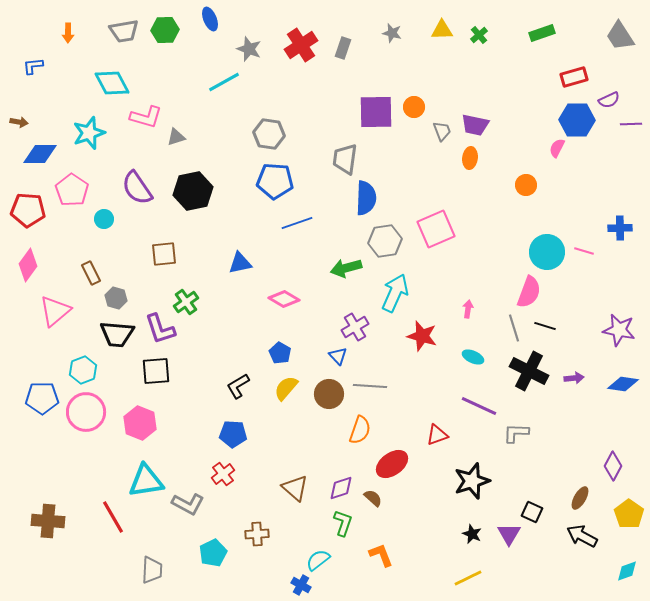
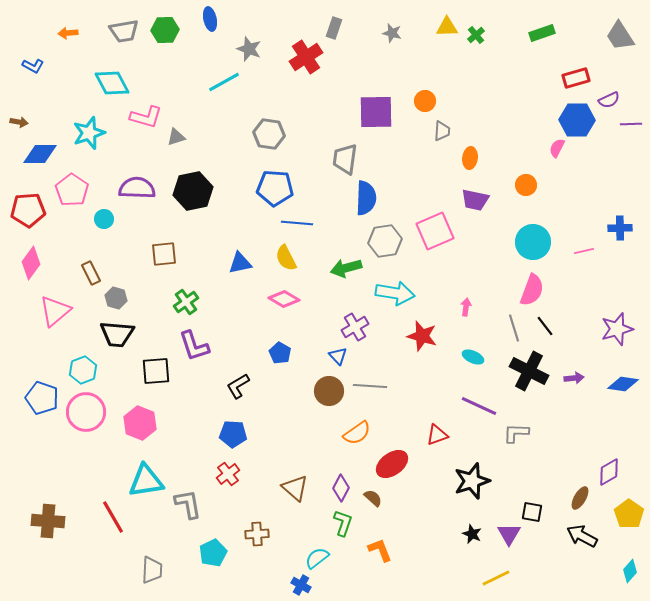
blue ellipse at (210, 19): rotated 10 degrees clockwise
yellow triangle at (442, 30): moved 5 px right, 3 px up
orange arrow at (68, 33): rotated 84 degrees clockwise
green cross at (479, 35): moved 3 px left
red cross at (301, 45): moved 5 px right, 12 px down
gray rectangle at (343, 48): moved 9 px left, 20 px up
blue L-shape at (33, 66): rotated 145 degrees counterclockwise
red rectangle at (574, 77): moved 2 px right, 1 px down
orange circle at (414, 107): moved 11 px right, 6 px up
purple trapezoid at (475, 125): moved 75 px down
gray trapezoid at (442, 131): rotated 25 degrees clockwise
blue pentagon at (275, 181): moved 7 px down
purple semicircle at (137, 188): rotated 126 degrees clockwise
red pentagon at (28, 210): rotated 8 degrees counterclockwise
blue line at (297, 223): rotated 24 degrees clockwise
pink square at (436, 229): moved 1 px left, 2 px down
pink line at (584, 251): rotated 30 degrees counterclockwise
cyan circle at (547, 252): moved 14 px left, 10 px up
pink diamond at (28, 265): moved 3 px right, 2 px up
pink semicircle at (529, 292): moved 3 px right, 2 px up
cyan arrow at (395, 293): rotated 75 degrees clockwise
pink arrow at (468, 309): moved 2 px left, 2 px up
black line at (545, 326): rotated 35 degrees clockwise
purple L-shape at (160, 329): moved 34 px right, 17 px down
purple star at (619, 330): moved 2 px left, 1 px up; rotated 28 degrees counterclockwise
yellow semicircle at (286, 388): moved 130 px up; rotated 68 degrees counterclockwise
brown circle at (329, 394): moved 3 px up
blue pentagon at (42, 398): rotated 20 degrees clockwise
orange semicircle at (360, 430): moved 3 px left, 3 px down; rotated 36 degrees clockwise
purple diamond at (613, 466): moved 4 px left, 6 px down; rotated 32 degrees clockwise
red cross at (223, 474): moved 5 px right
purple diamond at (341, 488): rotated 44 degrees counterclockwise
gray L-shape at (188, 504): rotated 128 degrees counterclockwise
black square at (532, 512): rotated 15 degrees counterclockwise
orange L-shape at (381, 555): moved 1 px left, 5 px up
cyan semicircle at (318, 560): moved 1 px left, 2 px up
cyan diamond at (627, 571): moved 3 px right; rotated 30 degrees counterclockwise
yellow line at (468, 578): moved 28 px right
